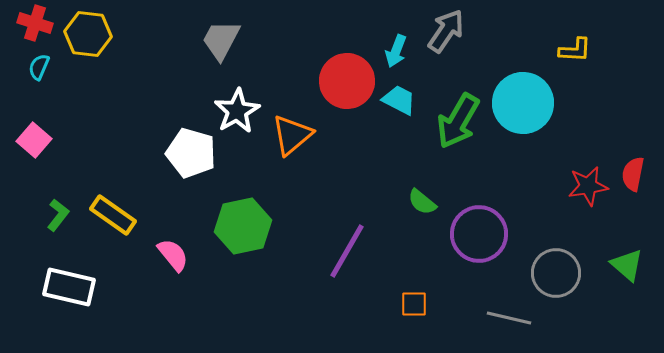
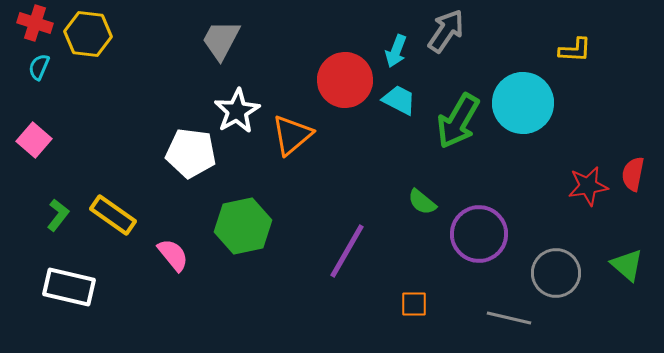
red circle: moved 2 px left, 1 px up
white pentagon: rotated 9 degrees counterclockwise
